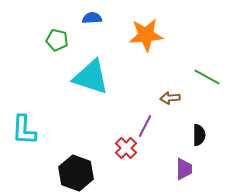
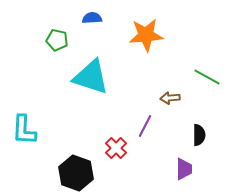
red cross: moved 10 px left
